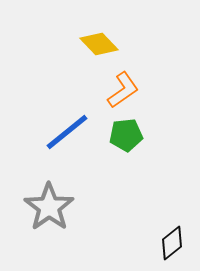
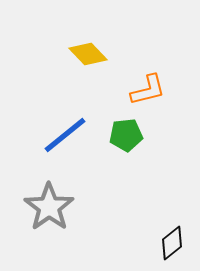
yellow diamond: moved 11 px left, 10 px down
orange L-shape: moved 25 px right; rotated 21 degrees clockwise
blue line: moved 2 px left, 3 px down
